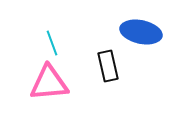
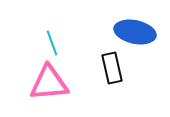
blue ellipse: moved 6 px left
black rectangle: moved 4 px right, 2 px down
